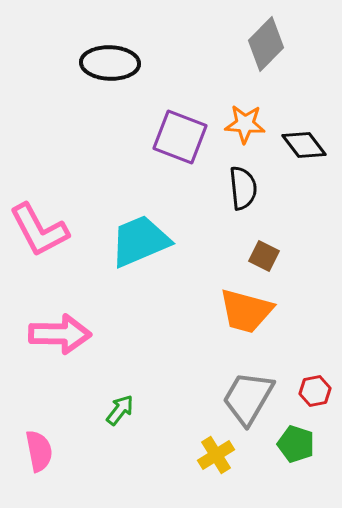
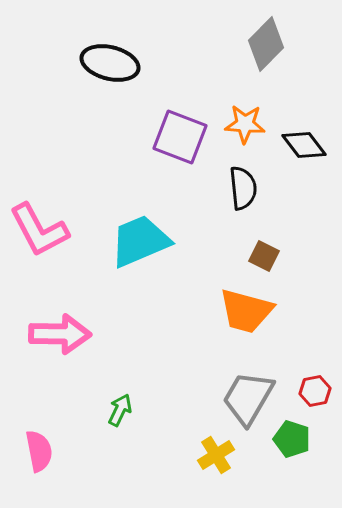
black ellipse: rotated 12 degrees clockwise
green arrow: rotated 12 degrees counterclockwise
green pentagon: moved 4 px left, 5 px up
